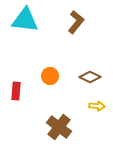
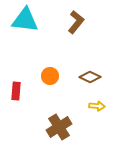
brown cross: rotated 20 degrees clockwise
